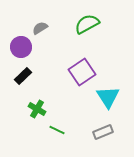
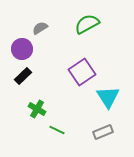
purple circle: moved 1 px right, 2 px down
